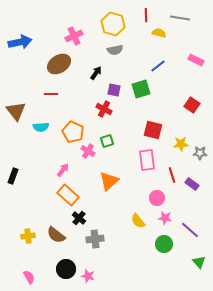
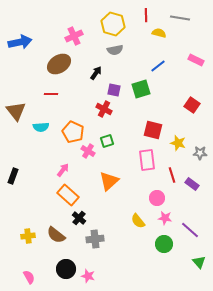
yellow star at (181, 144): moved 3 px left, 1 px up; rotated 21 degrees clockwise
